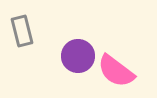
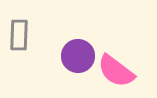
gray rectangle: moved 3 px left, 4 px down; rotated 16 degrees clockwise
